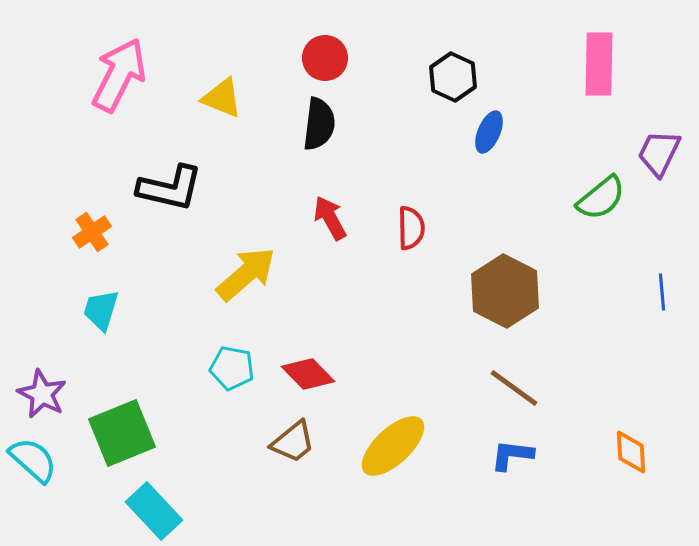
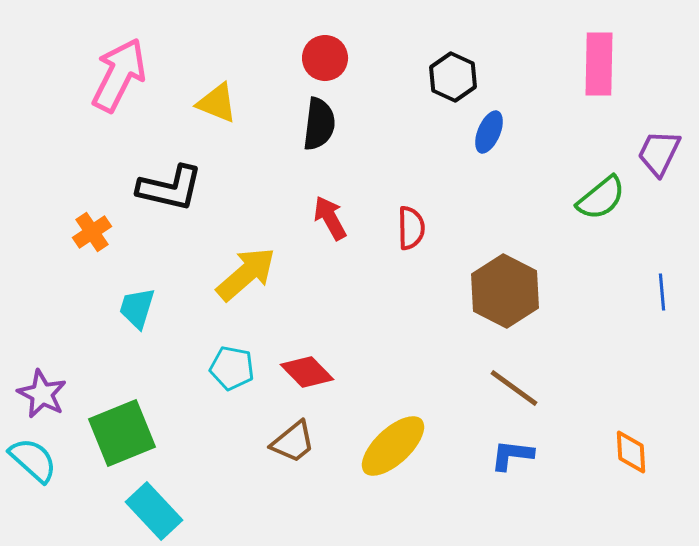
yellow triangle: moved 5 px left, 5 px down
cyan trapezoid: moved 36 px right, 2 px up
red diamond: moved 1 px left, 2 px up
